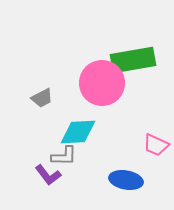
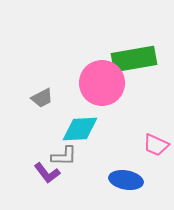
green rectangle: moved 1 px right, 1 px up
cyan diamond: moved 2 px right, 3 px up
purple L-shape: moved 1 px left, 2 px up
